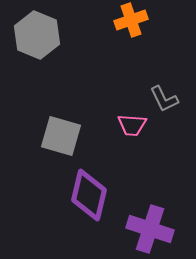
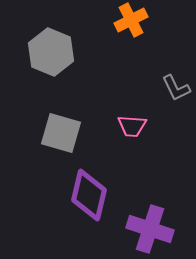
orange cross: rotated 8 degrees counterclockwise
gray hexagon: moved 14 px right, 17 px down
gray L-shape: moved 12 px right, 11 px up
pink trapezoid: moved 1 px down
gray square: moved 3 px up
